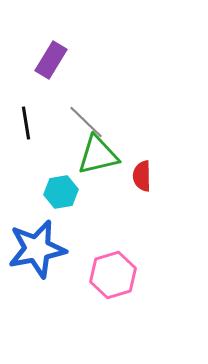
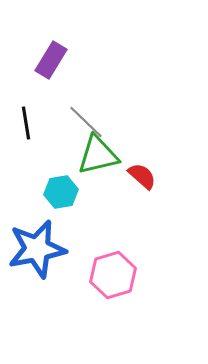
red semicircle: rotated 132 degrees clockwise
